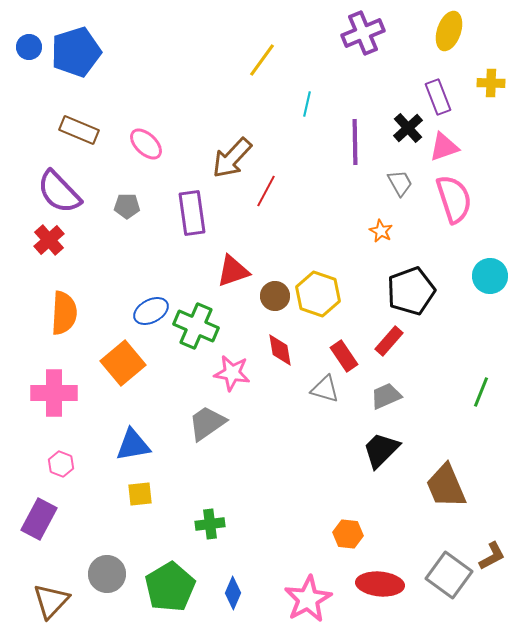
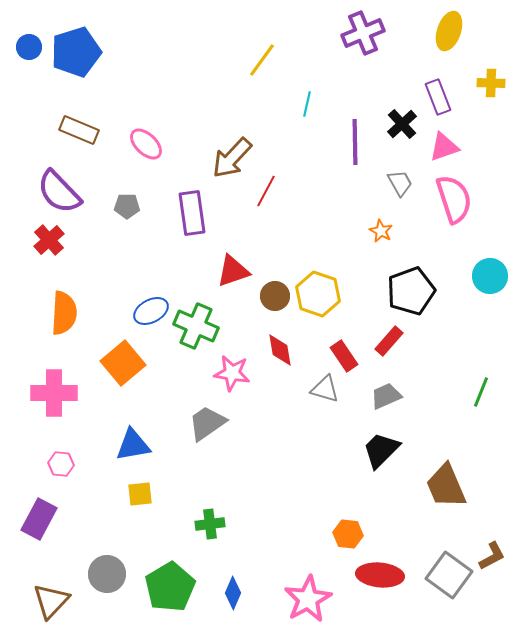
black cross at (408, 128): moved 6 px left, 4 px up
pink hexagon at (61, 464): rotated 15 degrees counterclockwise
red ellipse at (380, 584): moved 9 px up
